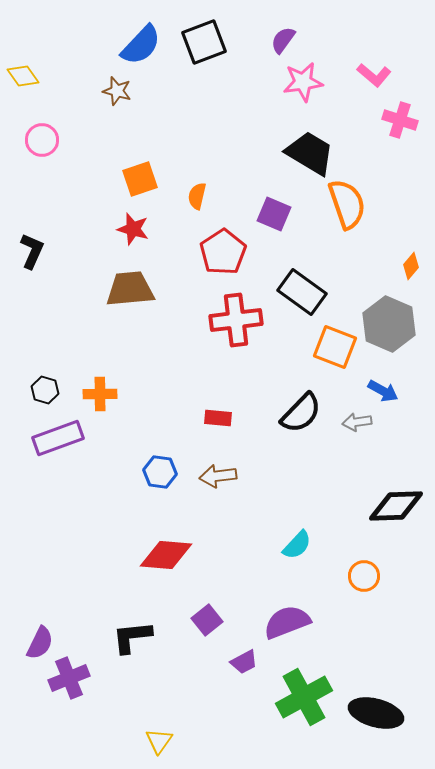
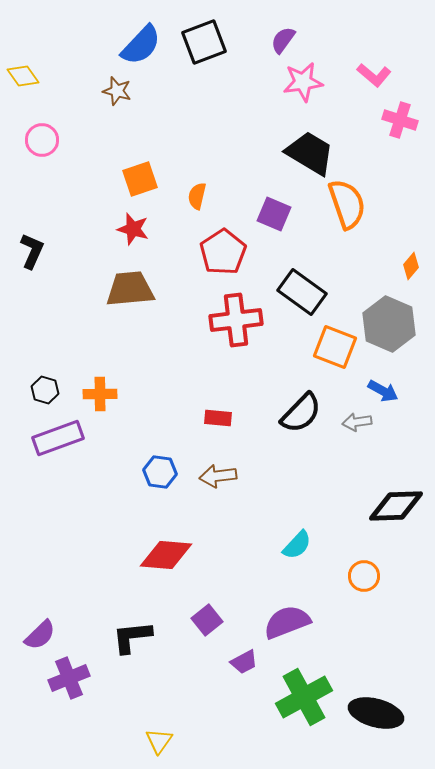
purple semicircle at (40, 643): moved 8 px up; rotated 20 degrees clockwise
